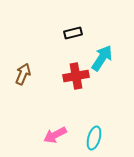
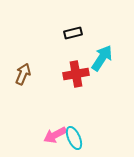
red cross: moved 2 px up
cyan ellipse: moved 20 px left; rotated 40 degrees counterclockwise
